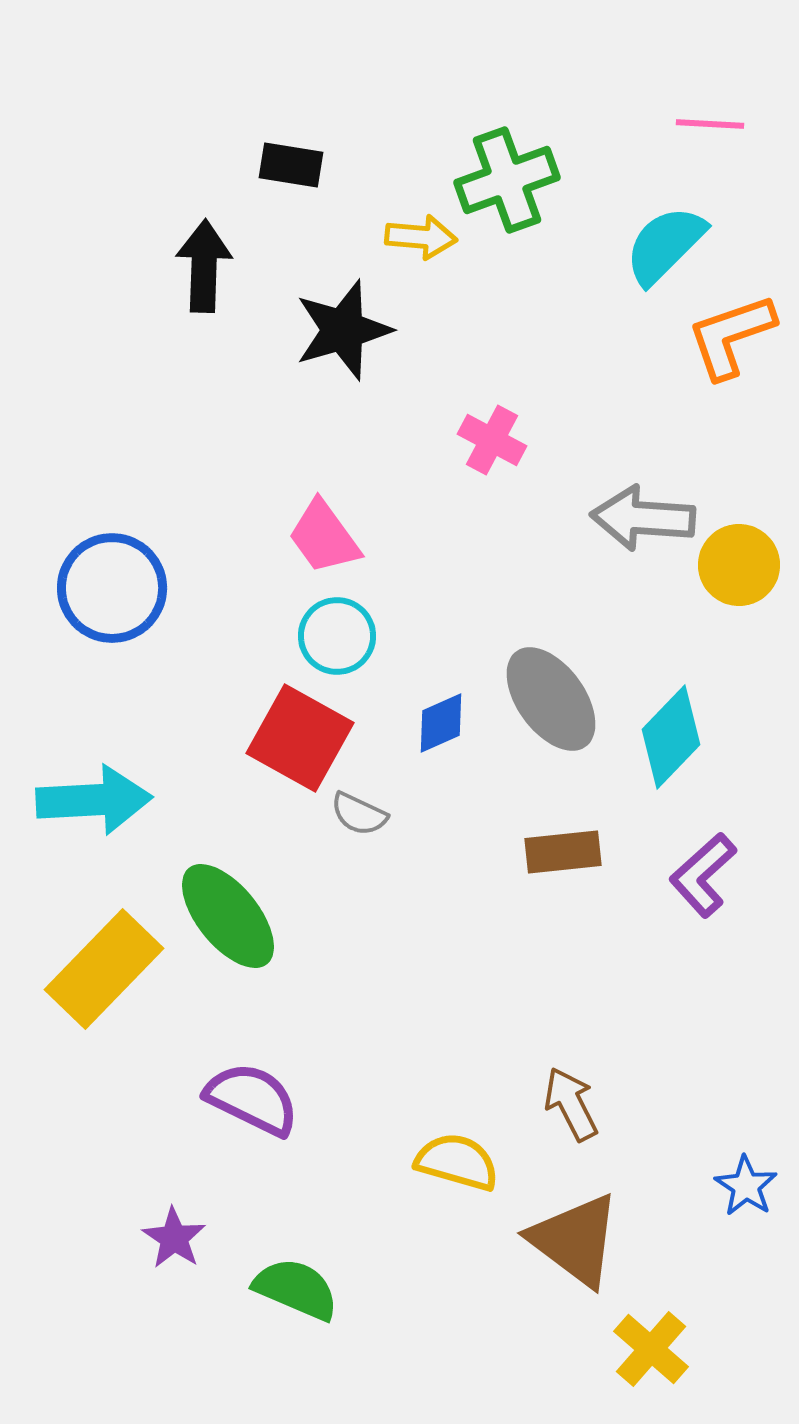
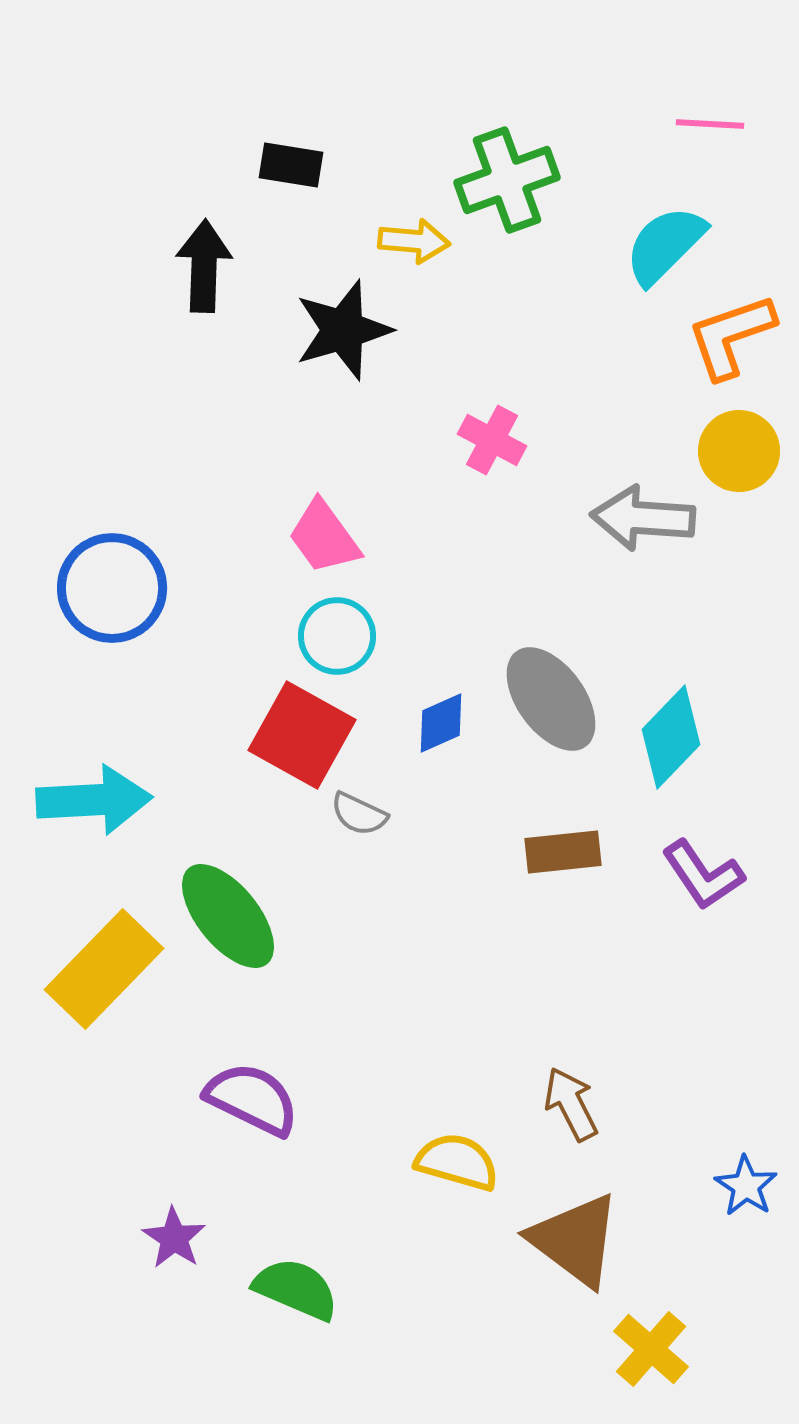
yellow arrow: moved 7 px left, 4 px down
yellow circle: moved 114 px up
red square: moved 2 px right, 3 px up
purple L-shape: rotated 82 degrees counterclockwise
